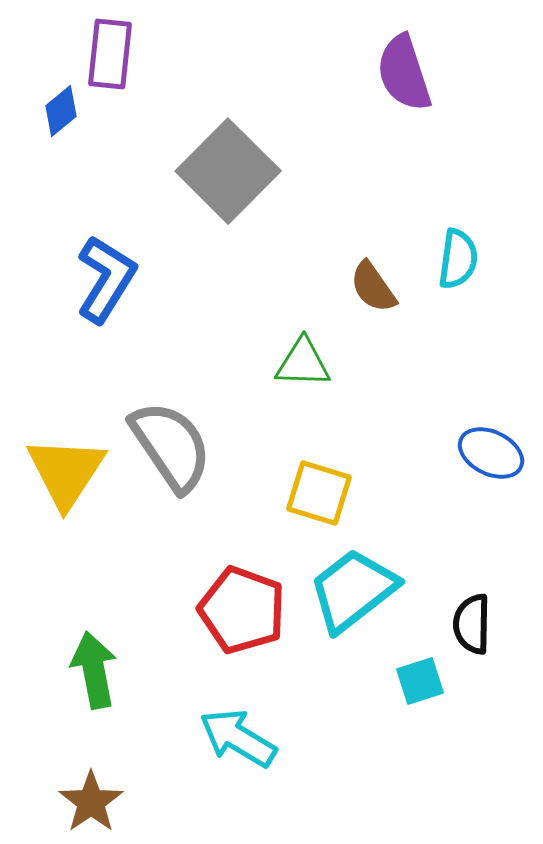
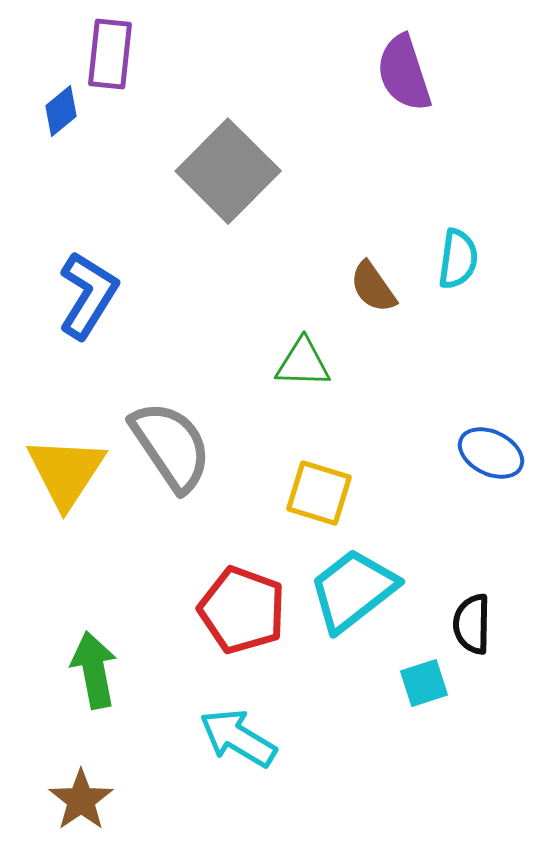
blue L-shape: moved 18 px left, 16 px down
cyan square: moved 4 px right, 2 px down
brown star: moved 10 px left, 2 px up
